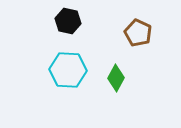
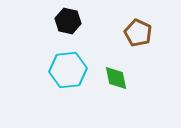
cyan hexagon: rotated 9 degrees counterclockwise
green diamond: rotated 40 degrees counterclockwise
